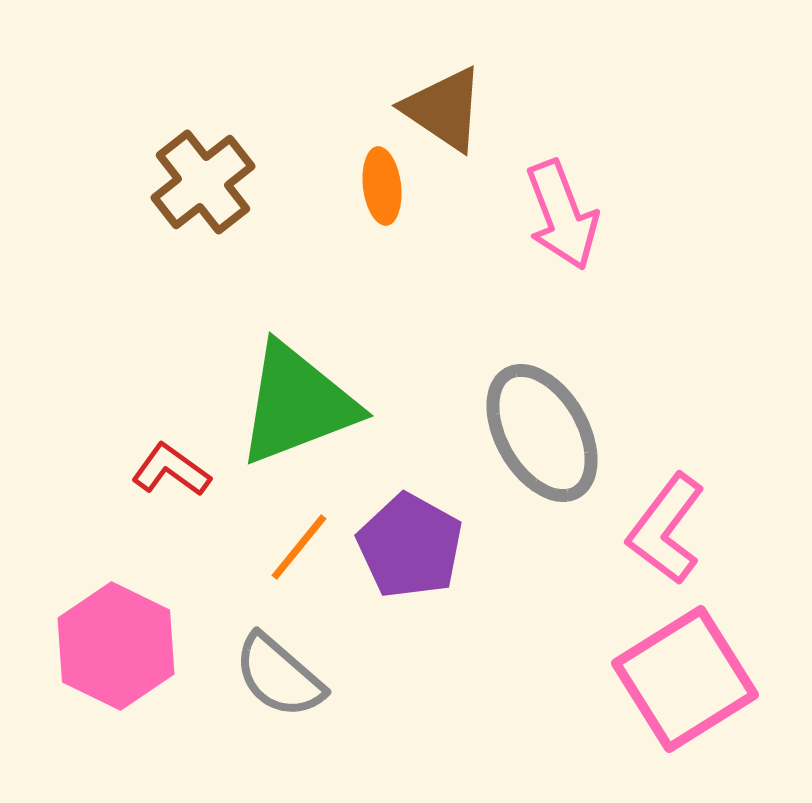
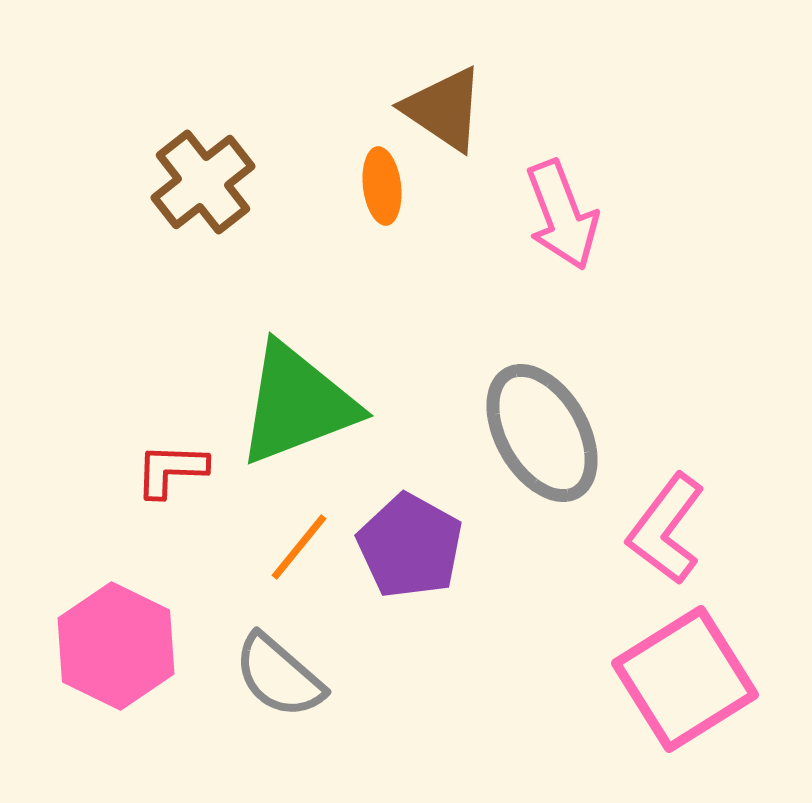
red L-shape: rotated 34 degrees counterclockwise
